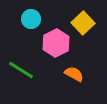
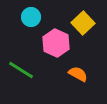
cyan circle: moved 2 px up
pink hexagon: rotated 8 degrees counterclockwise
orange semicircle: moved 4 px right
